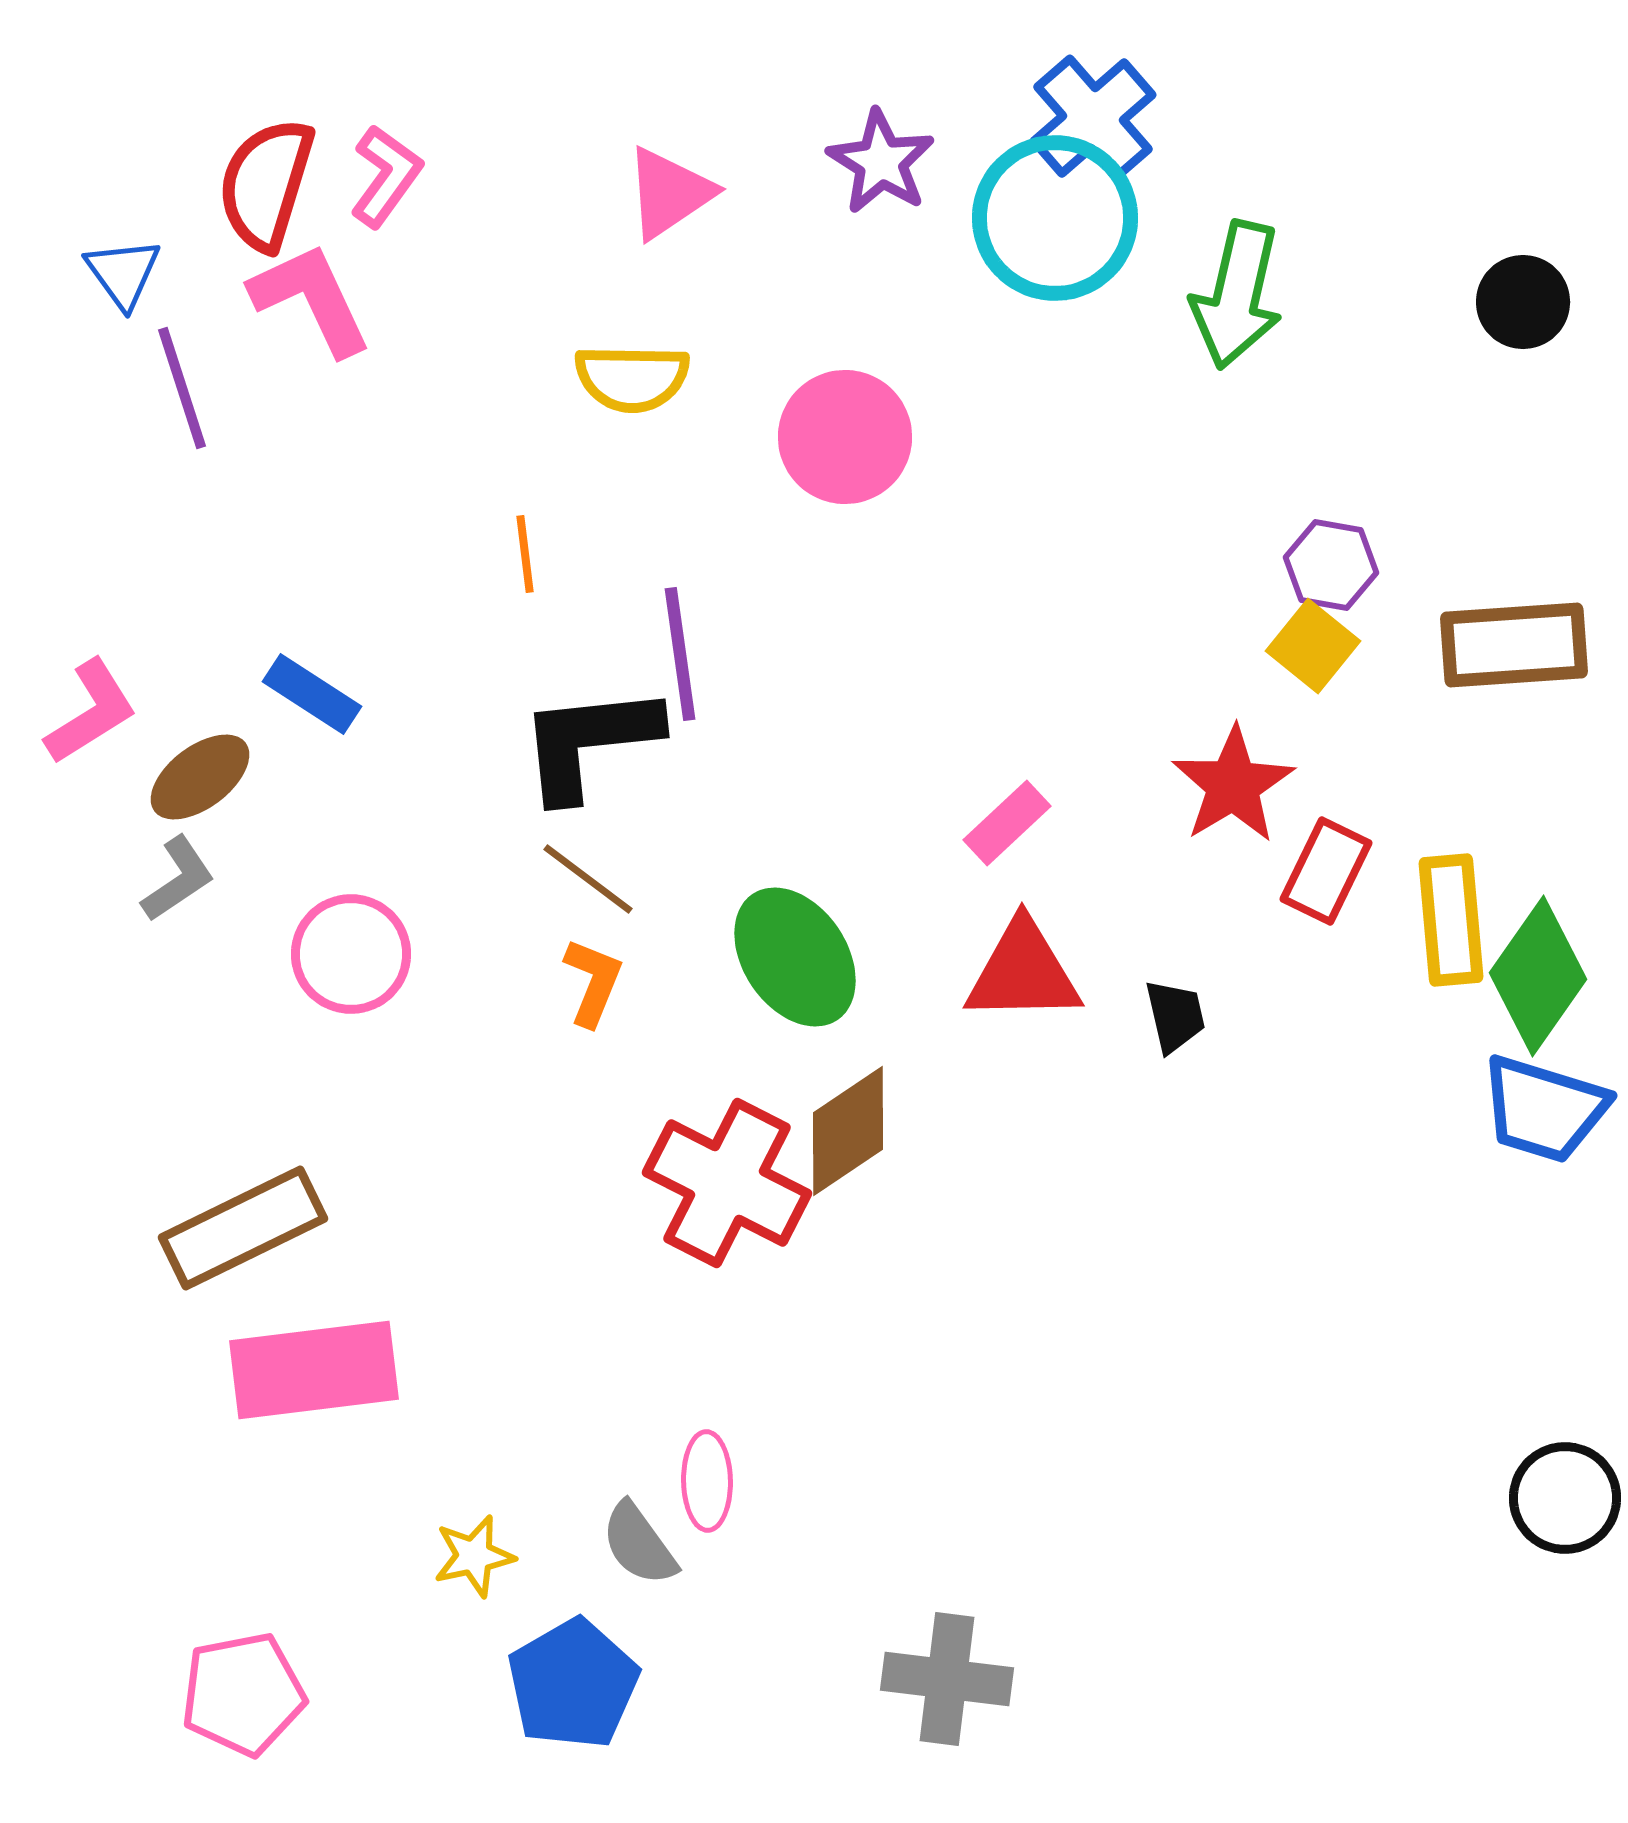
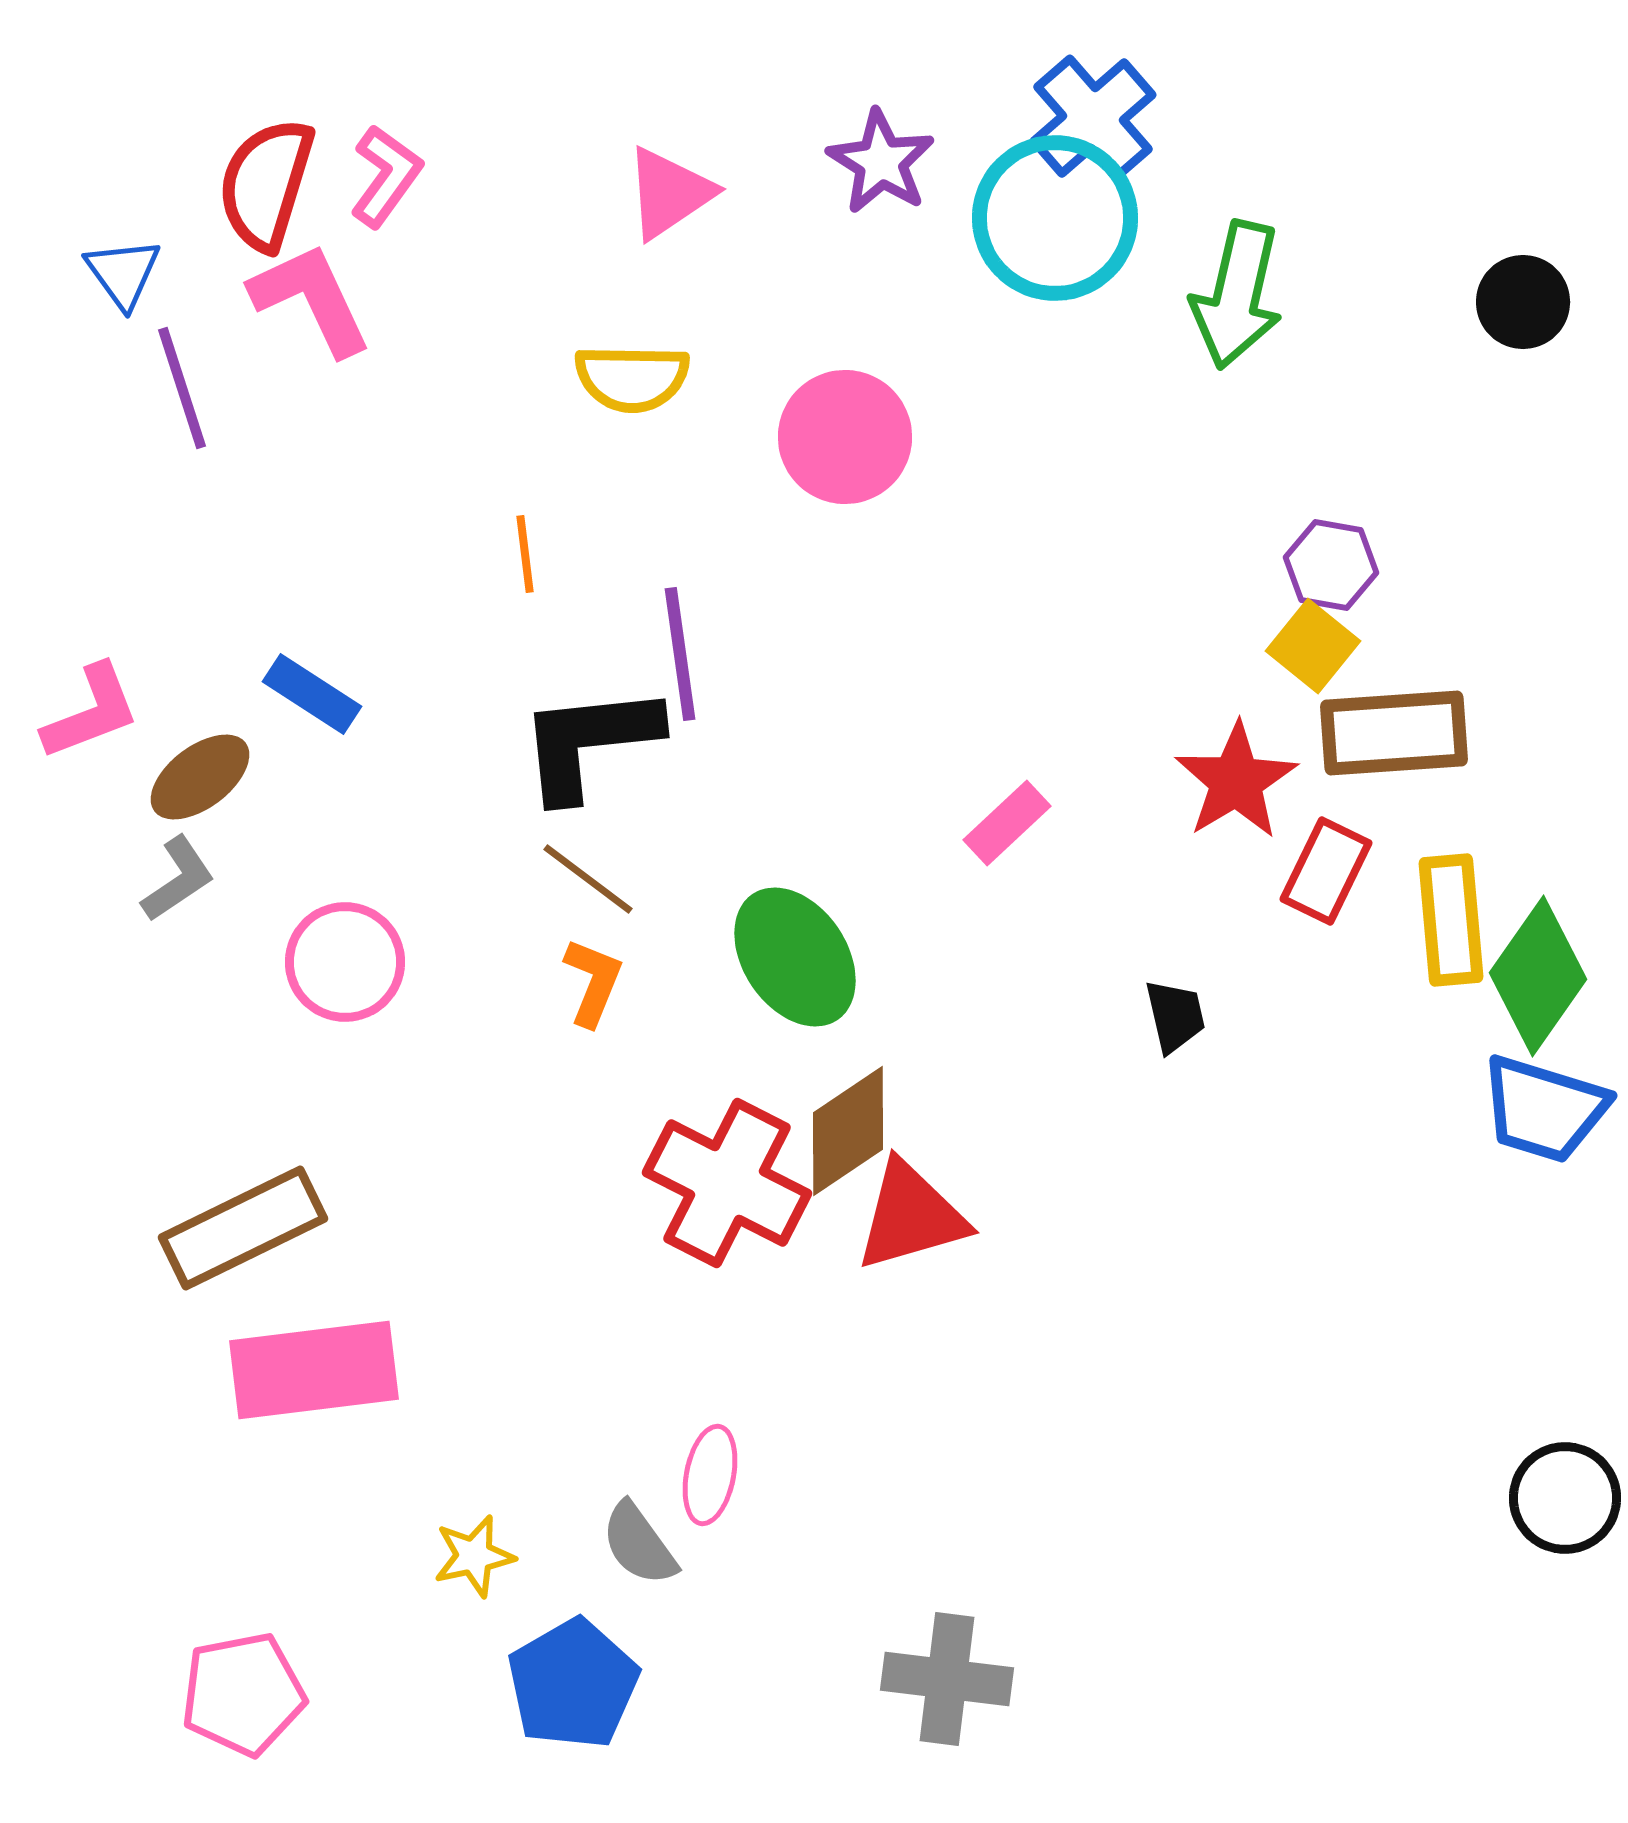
brown rectangle at (1514, 645): moved 120 px left, 88 px down
pink L-shape at (91, 712): rotated 11 degrees clockwise
red star at (1233, 785): moved 3 px right, 4 px up
pink circle at (351, 954): moved 6 px left, 8 px down
red triangle at (1023, 972): moved 112 px left, 244 px down; rotated 15 degrees counterclockwise
pink ellipse at (707, 1481): moved 3 px right, 6 px up; rotated 12 degrees clockwise
